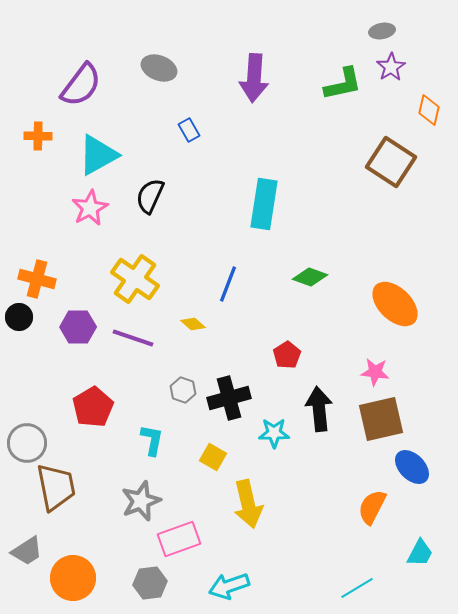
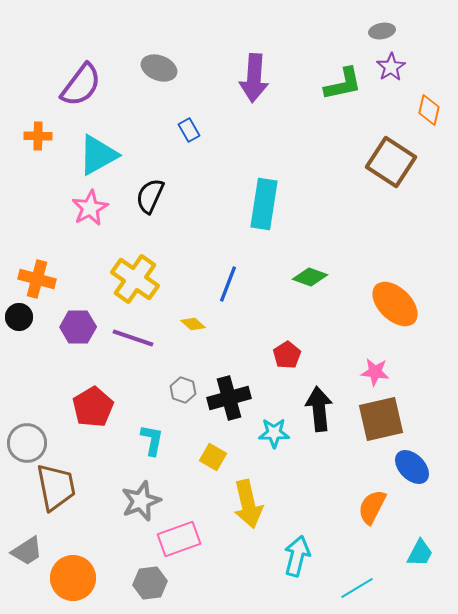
cyan arrow at (229, 586): moved 68 px right, 30 px up; rotated 123 degrees clockwise
